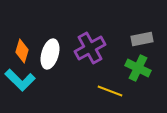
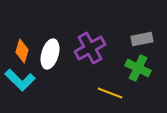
yellow line: moved 2 px down
